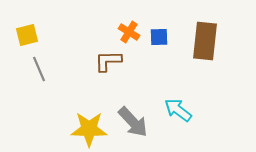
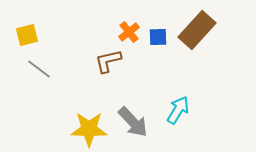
orange cross: rotated 20 degrees clockwise
blue square: moved 1 px left
brown rectangle: moved 8 px left, 11 px up; rotated 36 degrees clockwise
brown L-shape: rotated 12 degrees counterclockwise
gray line: rotated 30 degrees counterclockwise
cyan arrow: rotated 84 degrees clockwise
